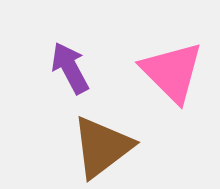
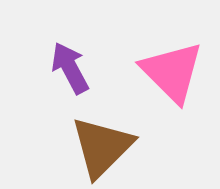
brown triangle: rotated 8 degrees counterclockwise
